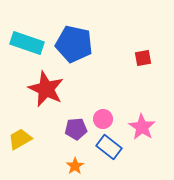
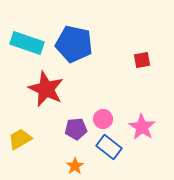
red square: moved 1 px left, 2 px down
